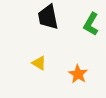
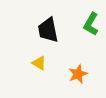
black trapezoid: moved 13 px down
orange star: rotated 18 degrees clockwise
